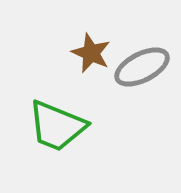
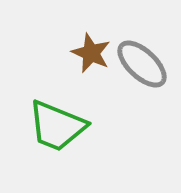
gray ellipse: moved 3 px up; rotated 70 degrees clockwise
